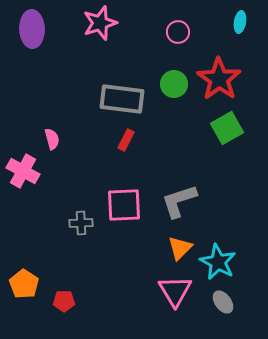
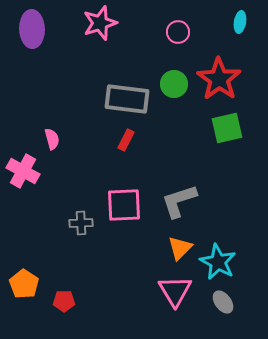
gray rectangle: moved 5 px right
green square: rotated 16 degrees clockwise
